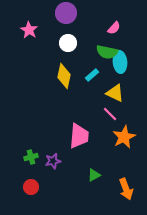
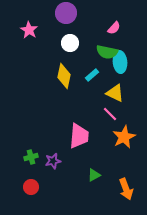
white circle: moved 2 px right
